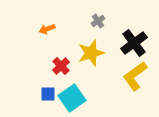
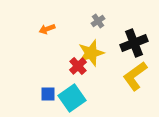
black cross: rotated 16 degrees clockwise
red cross: moved 17 px right
